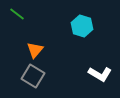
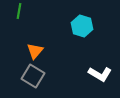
green line: moved 2 px right, 3 px up; rotated 63 degrees clockwise
orange triangle: moved 1 px down
